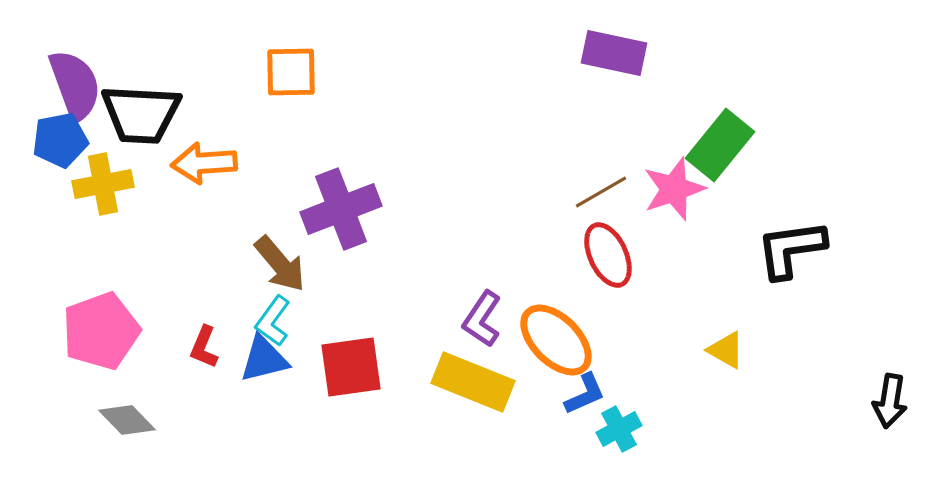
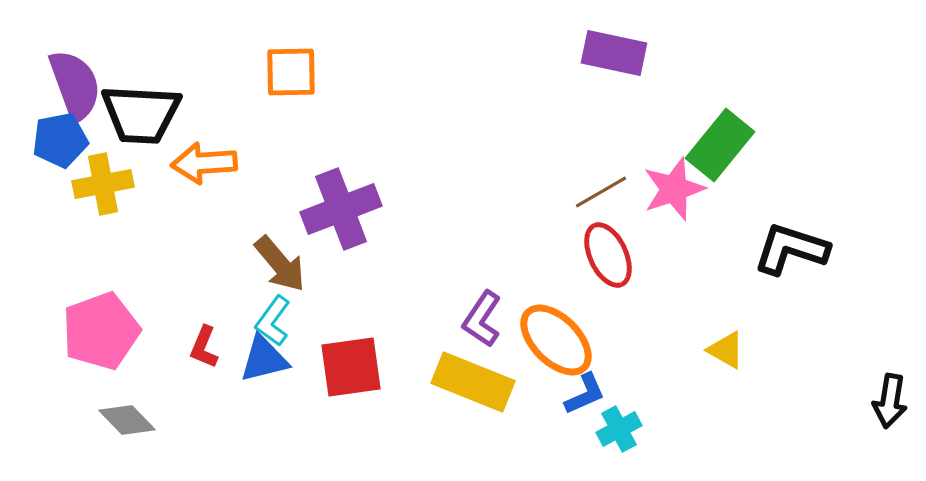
black L-shape: rotated 26 degrees clockwise
